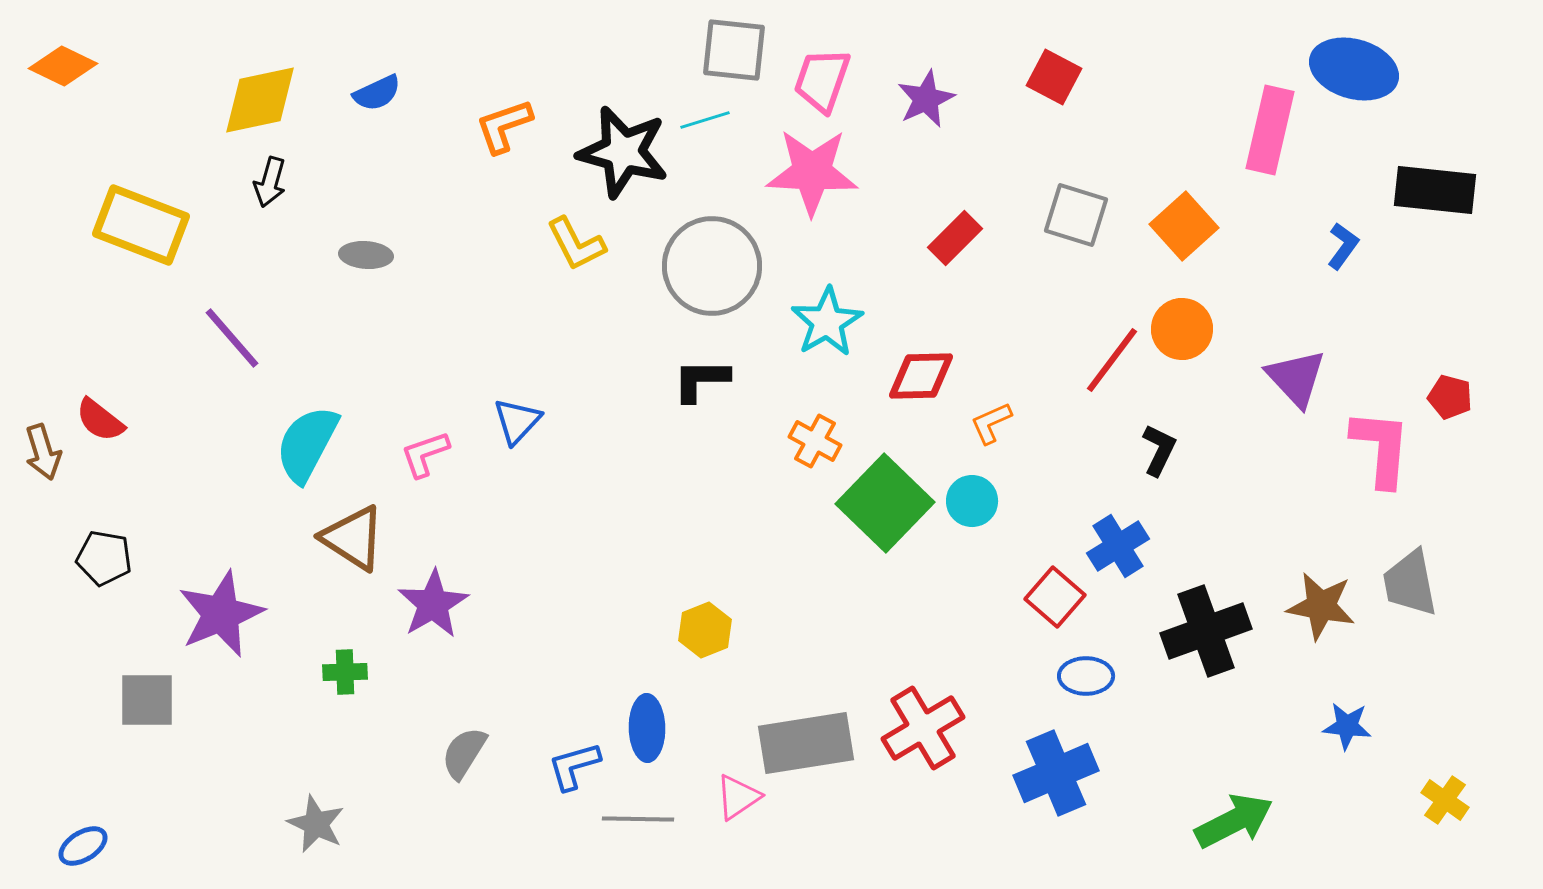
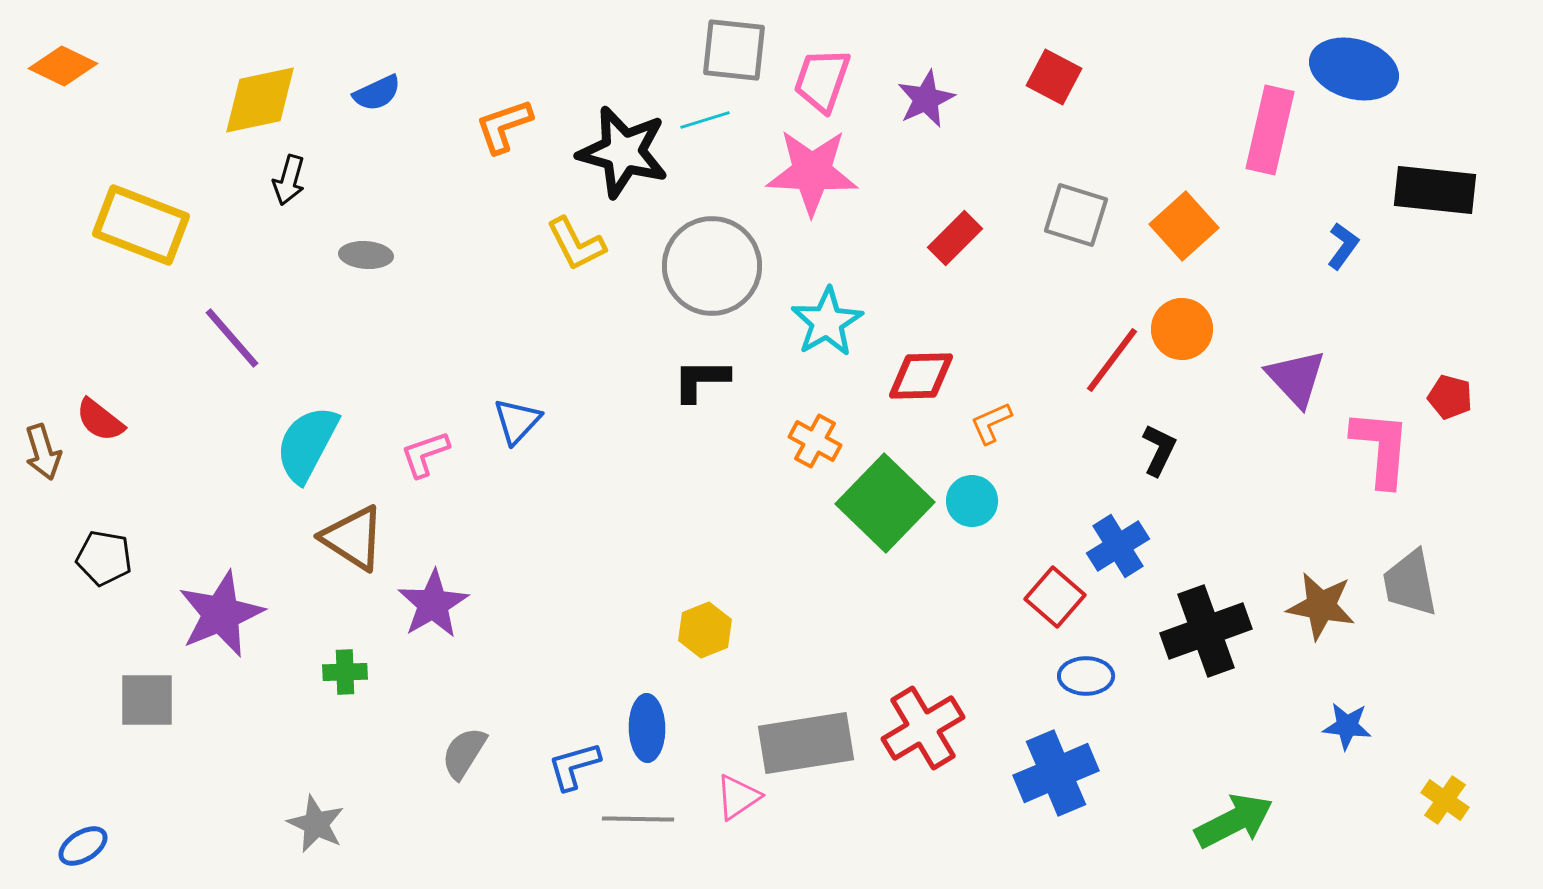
black arrow at (270, 182): moved 19 px right, 2 px up
